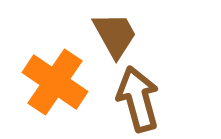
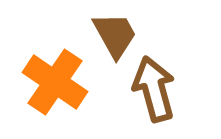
brown arrow: moved 16 px right, 10 px up
